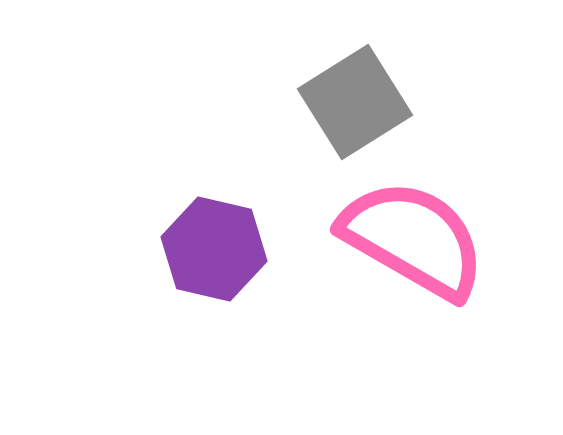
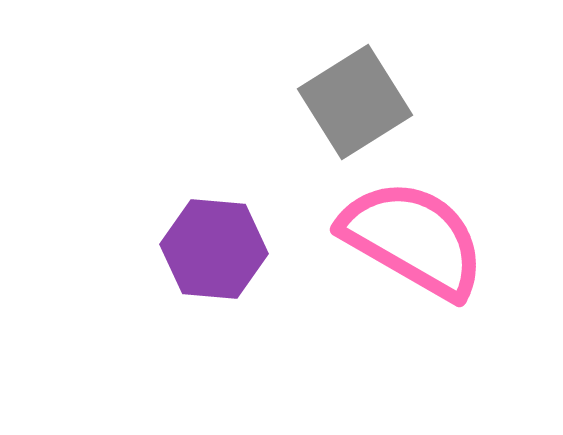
purple hexagon: rotated 8 degrees counterclockwise
